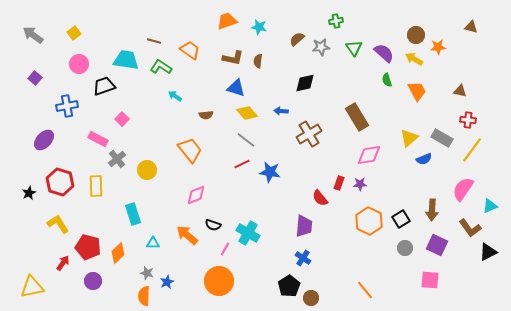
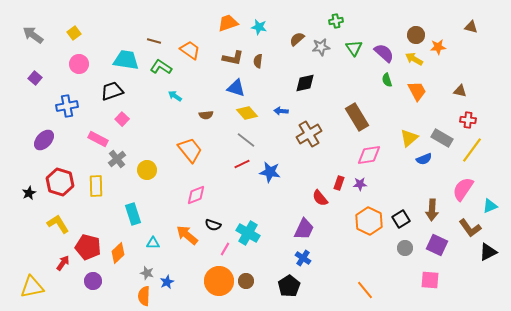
orange trapezoid at (227, 21): moved 1 px right, 2 px down
black trapezoid at (104, 86): moved 8 px right, 5 px down
purple trapezoid at (304, 226): moved 3 px down; rotated 20 degrees clockwise
brown circle at (311, 298): moved 65 px left, 17 px up
